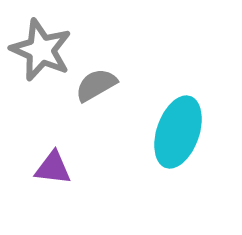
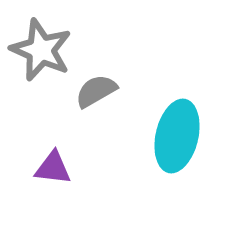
gray semicircle: moved 6 px down
cyan ellipse: moved 1 px left, 4 px down; rotated 6 degrees counterclockwise
